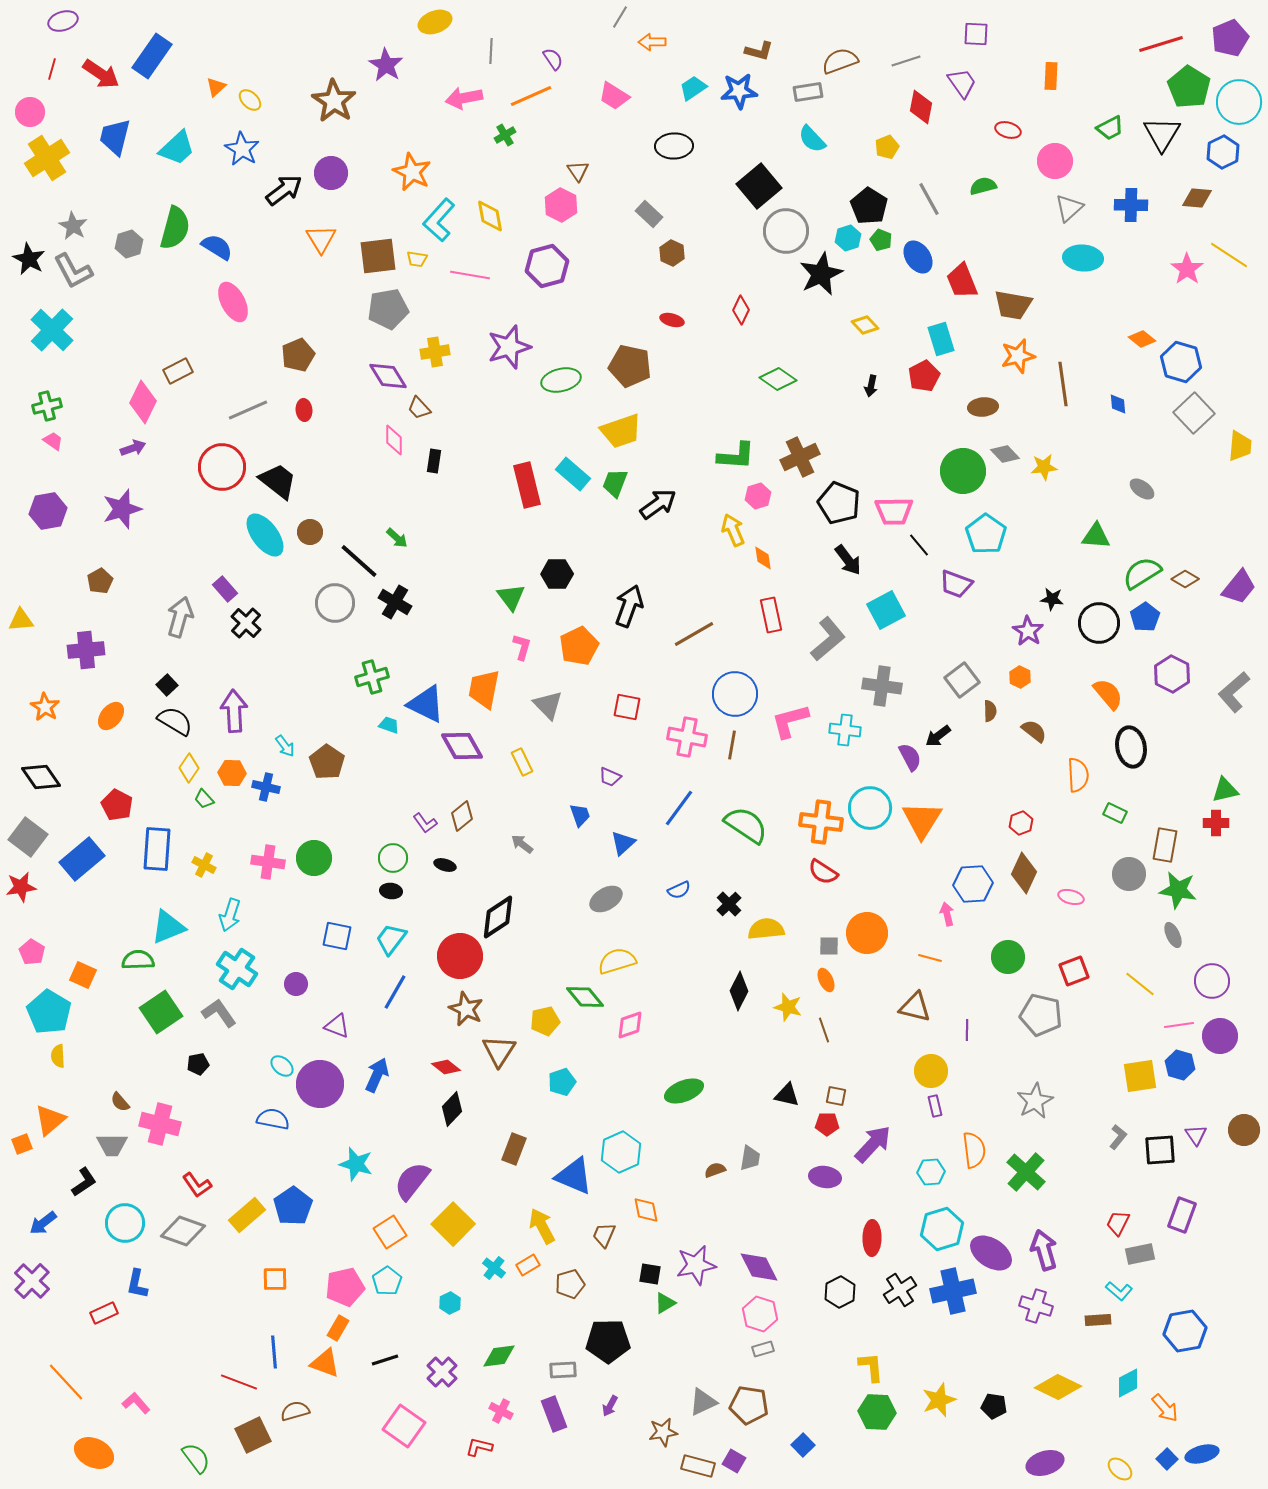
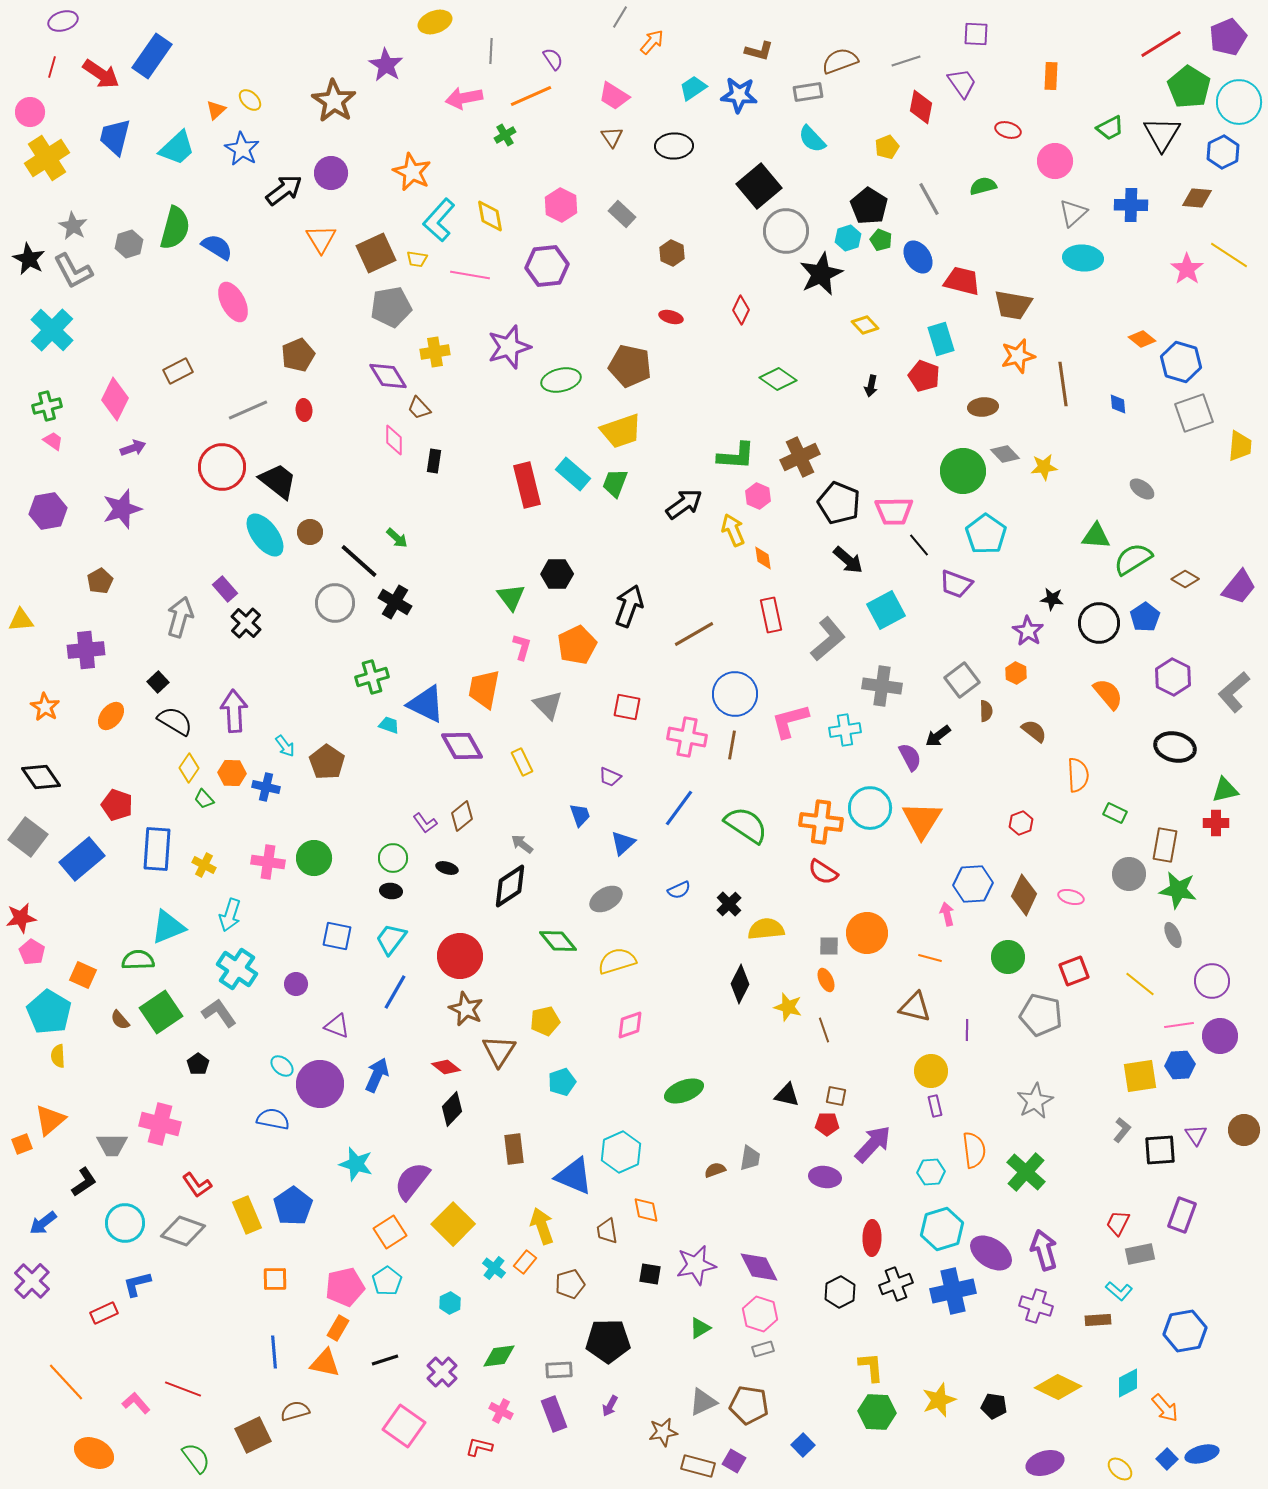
purple pentagon at (1230, 38): moved 2 px left, 1 px up
orange arrow at (652, 42): rotated 132 degrees clockwise
red line at (1161, 44): rotated 15 degrees counterclockwise
red line at (52, 69): moved 2 px up
orange triangle at (216, 87): moved 23 px down
blue star at (739, 91): moved 4 px down; rotated 9 degrees clockwise
brown triangle at (578, 171): moved 34 px right, 34 px up
gray triangle at (1069, 208): moved 4 px right, 5 px down
gray rectangle at (649, 214): moved 27 px left
brown square at (378, 256): moved 2 px left, 3 px up; rotated 18 degrees counterclockwise
purple hexagon at (547, 266): rotated 9 degrees clockwise
red trapezoid at (962, 281): rotated 126 degrees clockwise
gray pentagon at (388, 309): moved 3 px right, 2 px up
red ellipse at (672, 320): moved 1 px left, 3 px up
red pentagon at (924, 376): rotated 24 degrees counterclockwise
pink diamond at (143, 402): moved 28 px left, 3 px up
gray square at (1194, 413): rotated 24 degrees clockwise
pink hexagon at (758, 496): rotated 20 degrees counterclockwise
black arrow at (658, 504): moved 26 px right
black arrow at (848, 560): rotated 12 degrees counterclockwise
green semicircle at (1142, 573): moved 9 px left, 14 px up
orange pentagon at (579, 646): moved 2 px left, 1 px up
purple hexagon at (1172, 674): moved 1 px right, 3 px down
orange hexagon at (1020, 677): moved 4 px left, 4 px up
black square at (167, 685): moved 9 px left, 3 px up
brown semicircle at (990, 711): moved 4 px left
cyan cross at (845, 730): rotated 16 degrees counterclockwise
black ellipse at (1131, 747): moved 44 px right; rotated 66 degrees counterclockwise
red pentagon at (117, 805): rotated 8 degrees counterclockwise
black ellipse at (445, 865): moved 2 px right, 3 px down
brown diamond at (1024, 873): moved 22 px down
red star at (21, 887): moved 31 px down
black diamond at (498, 917): moved 12 px right, 31 px up
black diamond at (739, 991): moved 1 px right, 7 px up
green diamond at (585, 997): moved 27 px left, 56 px up
black pentagon at (198, 1064): rotated 25 degrees counterclockwise
blue hexagon at (1180, 1065): rotated 20 degrees counterclockwise
brown semicircle at (120, 1102): moved 82 px up
gray L-shape at (1118, 1137): moved 4 px right, 7 px up
brown rectangle at (514, 1149): rotated 28 degrees counterclockwise
yellow rectangle at (247, 1215): rotated 72 degrees counterclockwise
yellow arrow at (542, 1226): rotated 9 degrees clockwise
brown trapezoid at (604, 1235): moved 3 px right, 4 px up; rotated 32 degrees counterclockwise
orange rectangle at (528, 1265): moved 3 px left, 3 px up; rotated 20 degrees counterclockwise
blue L-shape at (137, 1284): rotated 64 degrees clockwise
black cross at (900, 1290): moved 4 px left, 6 px up; rotated 12 degrees clockwise
green triangle at (665, 1303): moved 35 px right, 25 px down
orange triangle at (325, 1363): rotated 8 degrees counterclockwise
gray rectangle at (563, 1370): moved 4 px left
red line at (239, 1382): moved 56 px left, 7 px down
